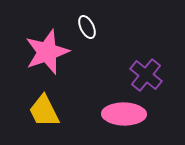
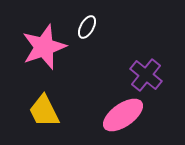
white ellipse: rotated 55 degrees clockwise
pink star: moved 3 px left, 5 px up
pink ellipse: moved 1 px left, 1 px down; rotated 36 degrees counterclockwise
